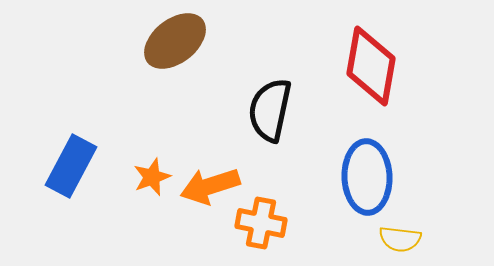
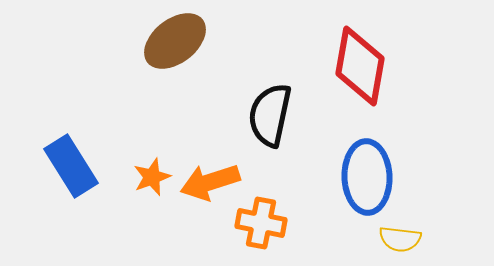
red diamond: moved 11 px left
black semicircle: moved 5 px down
blue rectangle: rotated 60 degrees counterclockwise
orange arrow: moved 4 px up
